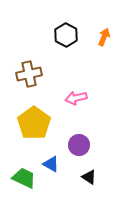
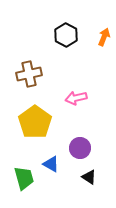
yellow pentagon: moved 1 px right, 1 px up
purple circle: moved 1 px right, 3 px down
green trapezoid: rotated 50 degrees clockwise
